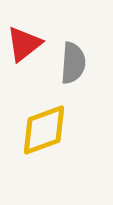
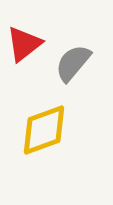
gray semicircle: rotated 144 degrees counterclockwise
